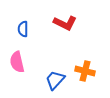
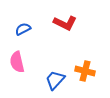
blue semicircle: rotated 63 degrees clockwise
